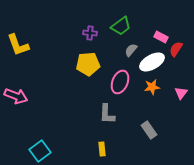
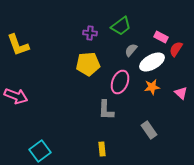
pink triangle: rotated 24 degrees counterclockwise
gray L-shape: moved 1 px left, 4 px up
